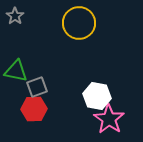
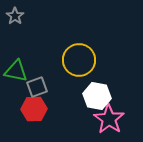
yellow circle: moved 37 px down
